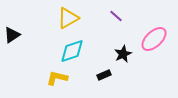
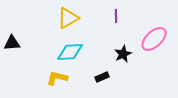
purple line: rotated 48 degrees clockwise
black triangle: moved 8 px down; rotated 30 degrees clockwise
cyan diamond: moved 2 px left, 1 px down; rotated 16 degrees clockwise
black rectangle: moved 2 px left, 2 px down
